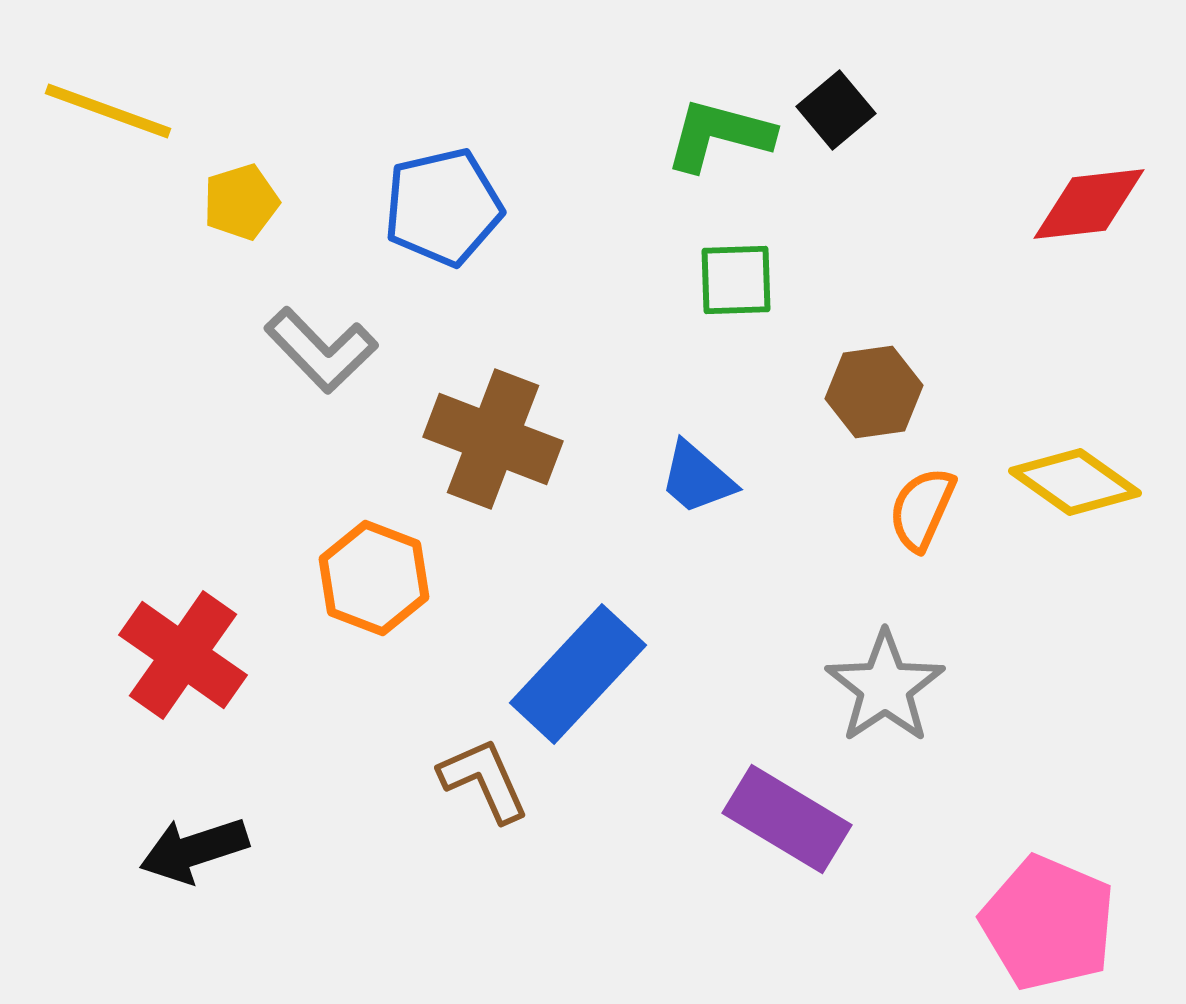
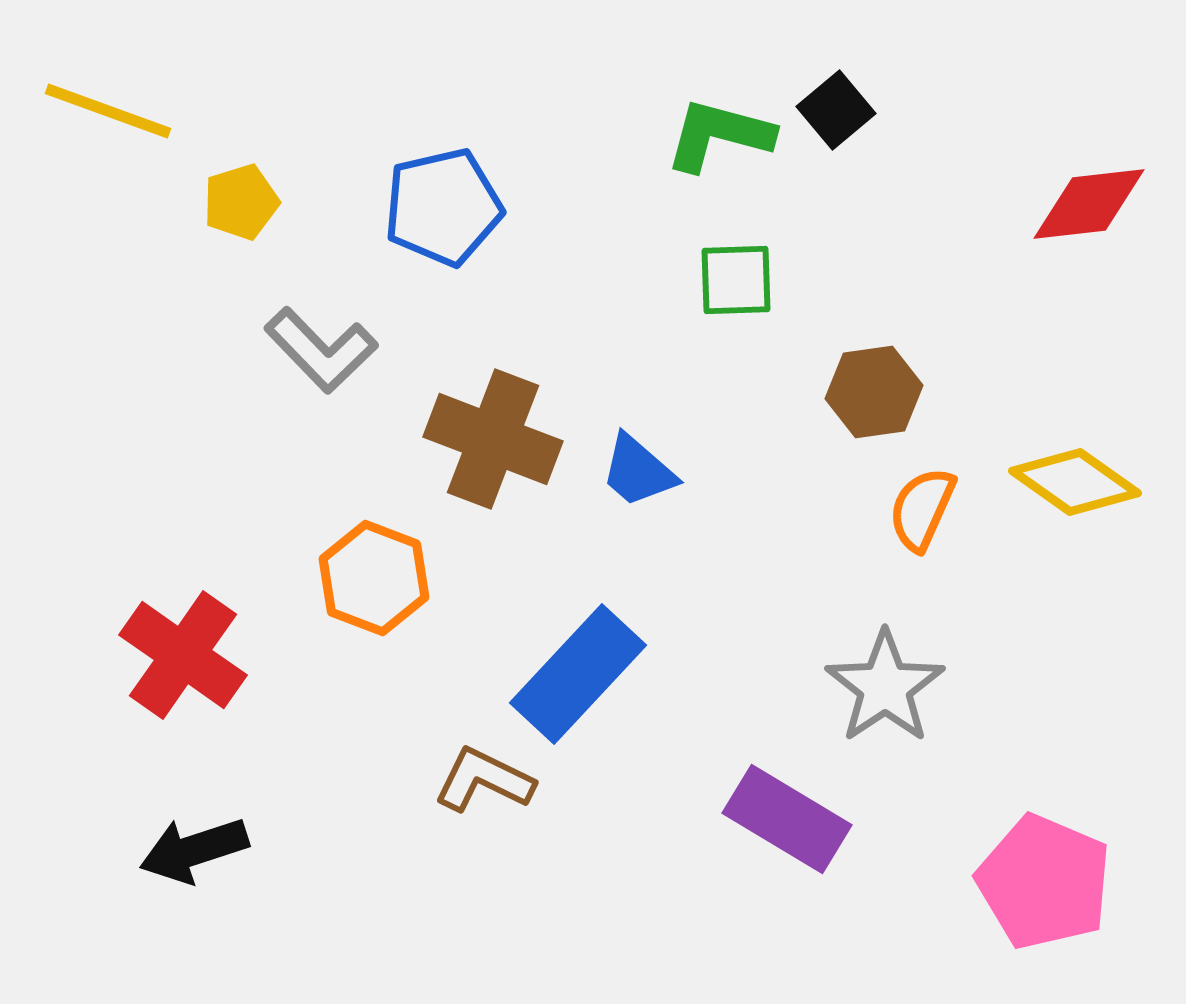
blue trapezoid: moved 59 px left, 7 px up
brown L-shape: rotated 40 degrees counterclockwise
pink pentagon: moved 4 px left, 41 px up
